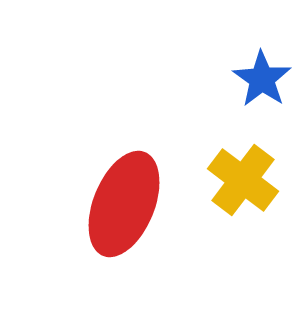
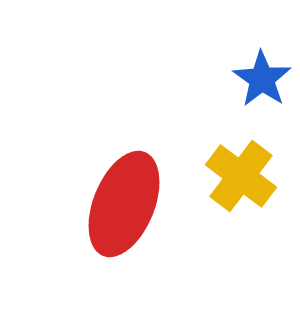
yellow cross: moved 2 px left, 4 px up
